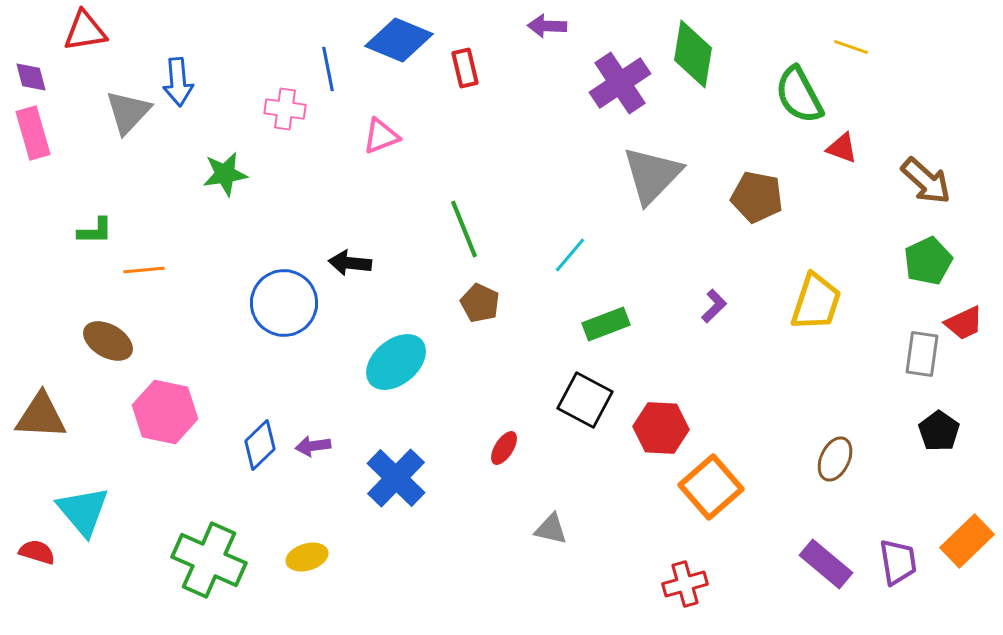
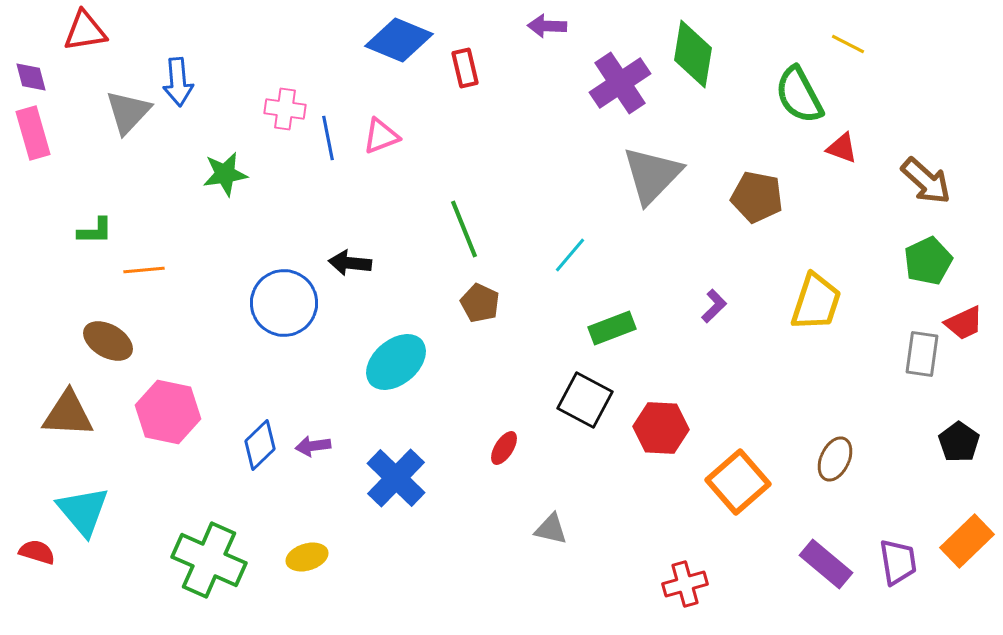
yellow line at (851, 47): moved 3 px left, 3 px up; rotated 8 degrees clockwise
blue line at (328, 69): moved 69 px down
green rectangle at (606, 324): moved 6 px right, 4 px down
pink hexagon at (165, 412): moved 3 px right
brown triangle at (41, 416): moved 27 px right, 2 px up
black pentagon at (939, 431): moved 20 px right, 11 px down
orange square at (711, 487): moved 27 px right, 5 px up
